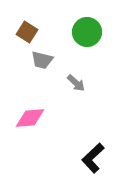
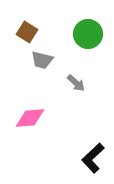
green circle: moved 1 px right, 2 px down
